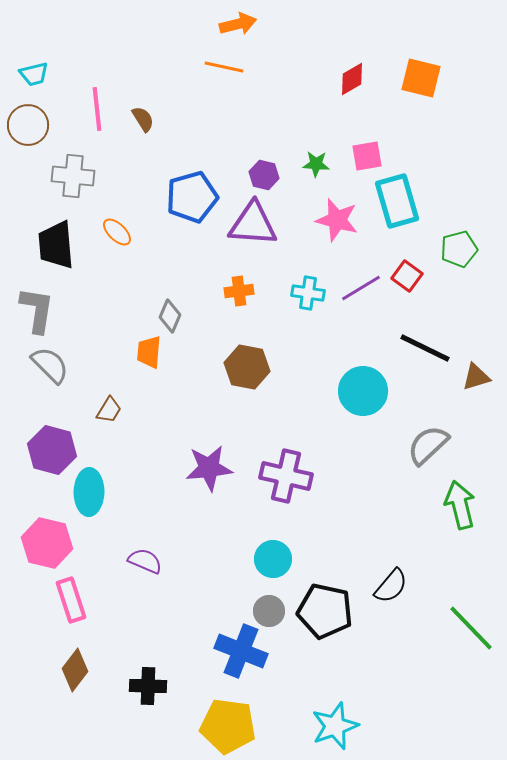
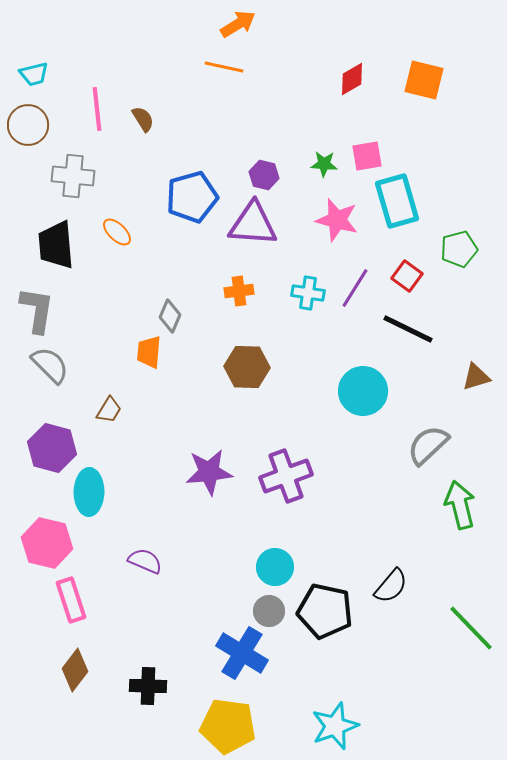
orange arrow at (238, 24): rotated 18 degrees counterclockwise
orange square at (421, 78): moved 3 px right, 2 px down
green star at (316, 164): moved 8 px right
purple line at (361, 288): moved 6 px left; rotated 27 degrees counterclockwise
black line at (425, 348): moved 17 px left, 19 px up
brown hexagon at (247, 367): rotated 9 degrees counterclockwise
purple hexagon at (52, 450): moved 2 px up
purple star at (209, 468): moved 4 px down
purple cross at (286, 476): rotated 33 degrees counterclockwise
cyan circle at (273, 559): moved 2 px right, 8 px down
blue cross at (241, 651): moved 1 px right, 2 px down; rotated 9 degrees clockwise
